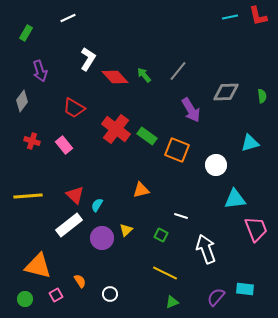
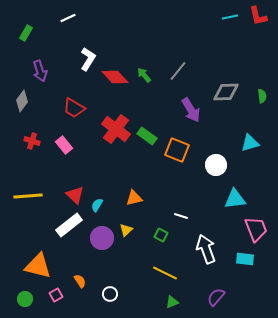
orange triangle at (141, 190): moved 7 px left, 8 px down
cyan rectangle at (245, 289): moved 30 px up
